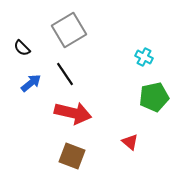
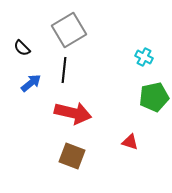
black line: moved 1 px left, 4 px up; rotated 40 degrees clockwise
red triangle: rotated 24 degrees counterclockwise
